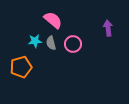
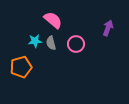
purple arrow: rotated 28 degrees clockwise
pink circle: moved 3 px right
